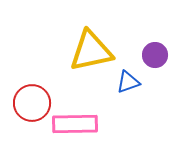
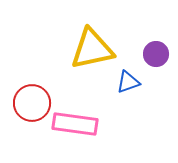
yellow triangle: moved 1 px right, 2 px up
purple circle: moved 1 px right, 1 px up
pink rectangle: rotated 9 degrees clockwise
